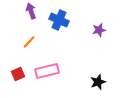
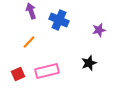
black star: moved 9 px left, 19 px up
